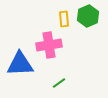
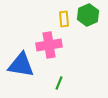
green hexagon: moved 1 px up
blue triangle: moved 1 px right, 1 px down; rotated 12 degrees clockwise
green line: rotated 32 degrees counterclockwise
